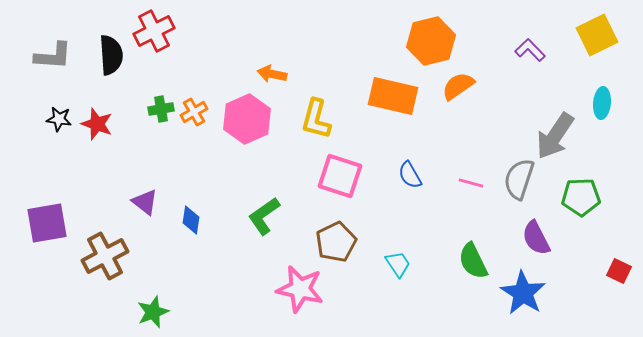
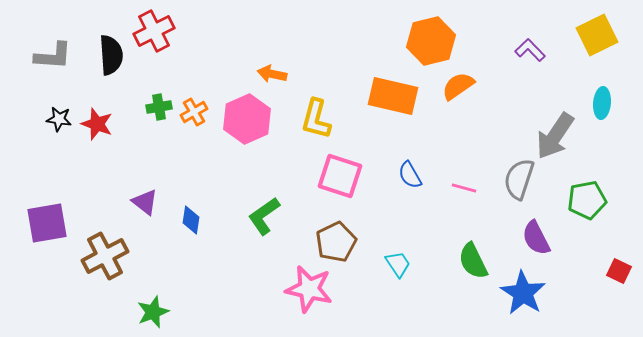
green cross: moved 2 px left, 2 px up
pink line: moved 7 px left, 5 px down
green pentagon: moved 6 px right, 3 px down; rotated 9 degrees counterclockwise
pink star: moved 9 px right
